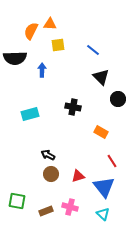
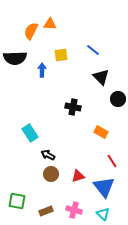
yellow square: moved 3 px right, 10 px down
cyan rectangle: moved 19 px down; rotated 72 degrees clockwise
pink cross: moved 4 px right, 3 px down
